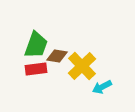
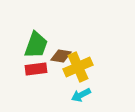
brown diamond: moved 4 px right
yellow cross: moved 4 px left, 1 px down; rotated 20 degrees clockwise
cyan arrow: moved 21 px left, 8 px down
